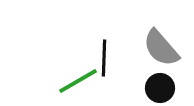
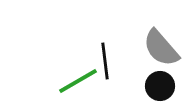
black line: moved 1 px right, 3 px down; rotated 9 degrees counterclockwise
black circle: moved 2 px up
